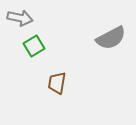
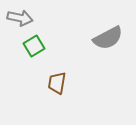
gray semicircle: moved 3 px left
